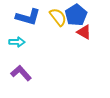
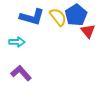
blue L-shape: moved 4 px right
red triangle: moved 4 px right, 1 px up; rotated 21 degrees clockwise
